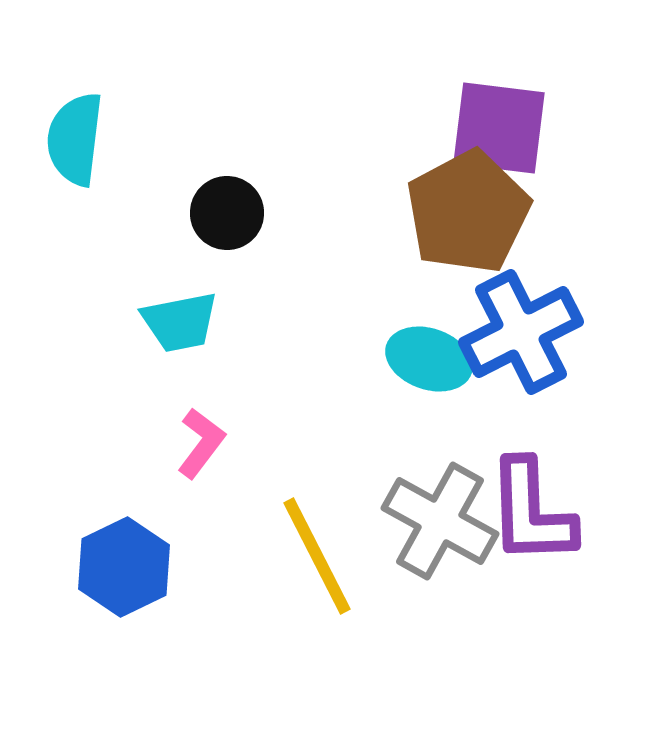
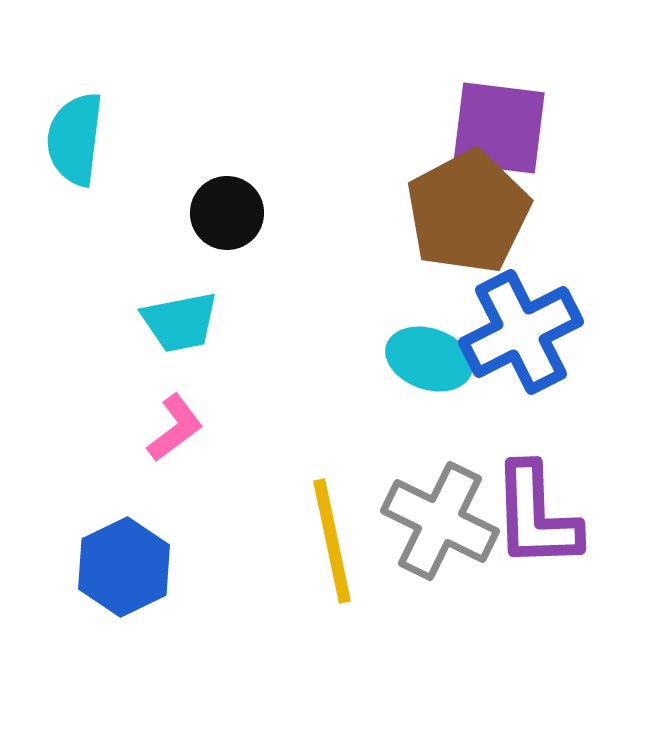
pink L-shape: moved 26 px left, 15 px up; rotated 16 degrees clockwise
purple L-shape: moved 5 px right, 4 px down
gray cross: rotated 3 degrees counterclockwise
yellow line: moved 15 px right, 15 px up; rotated 15 degrees clockwise
